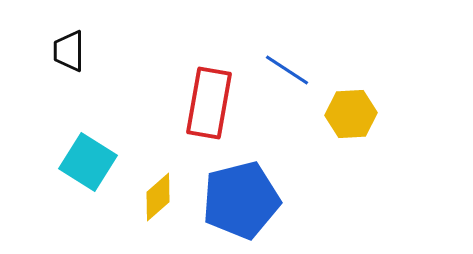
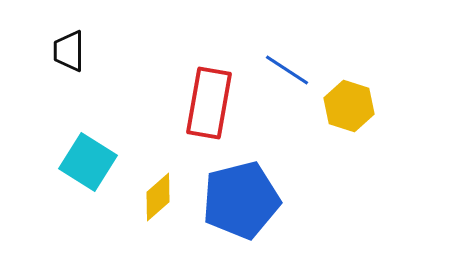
yellow hexagon: moved 2 px left, 8 px up; rotated 21 degrees clockwise
